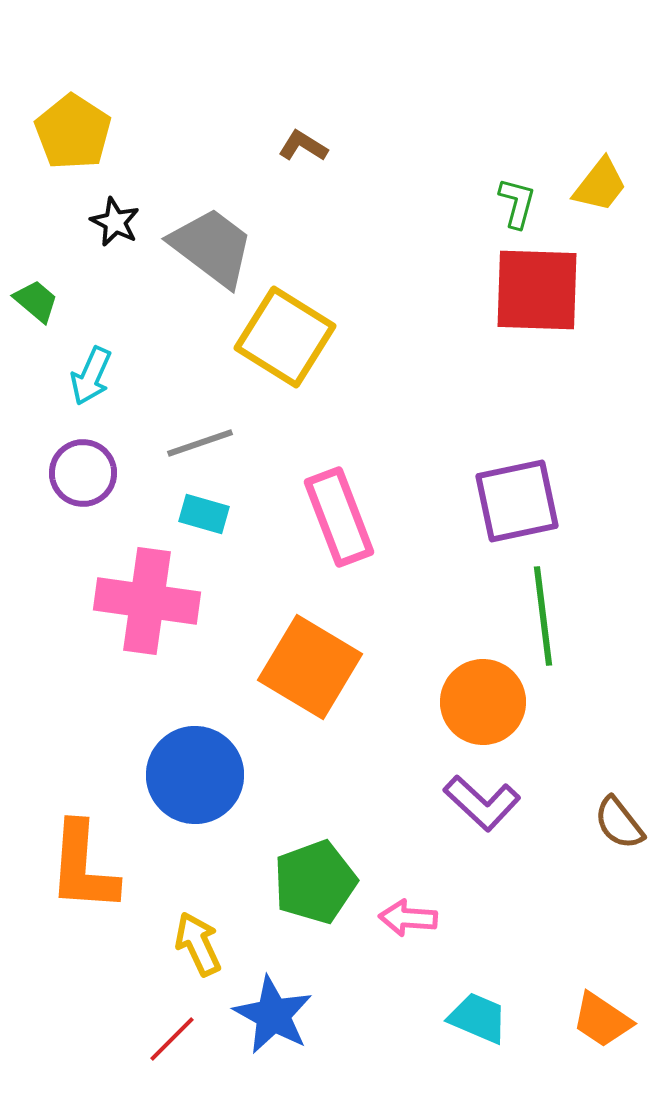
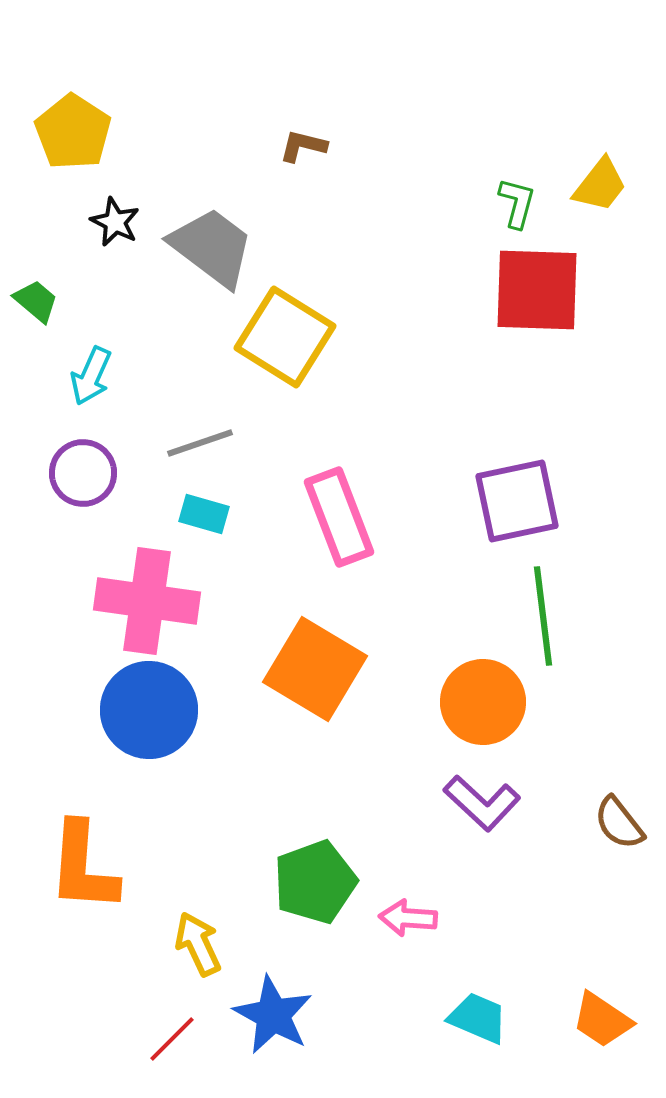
brown L-shape: rotated 18 degrees counterclockwise
orange square: moved 5 px right, 2 px down
blue circle: moved 46 px left, 65 px up
